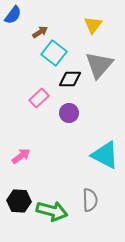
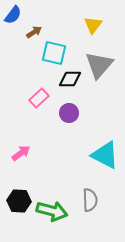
brown arrow: moved 6 px left
cyan square: rotated 25 degrees counterclockwise
pink arrow: moved 3 px up
